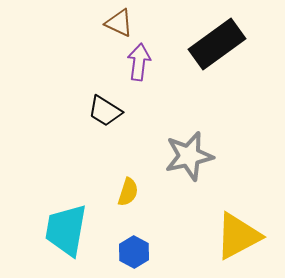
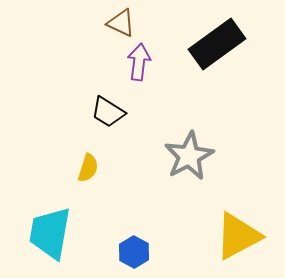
brown triangle: moved 2 px right
black trapezoid: moved 3 px right, 1 px down
gray star: rotated 15 degrees counterclockwise
yellow semicircle: moved 40 px left, 24 px up
cyan trapezoid: moved 16 px left, 3 px down
